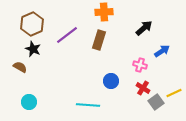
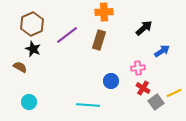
pink cross: moved 2 px left, 3 px down; rotated 24 degrees counterclockwise
